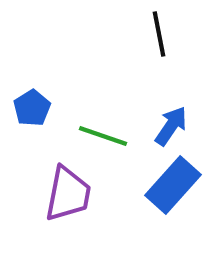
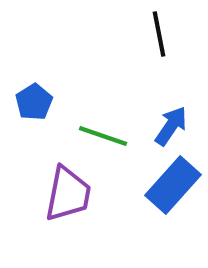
blue pentagon: moved 2 px right, 6 px up
